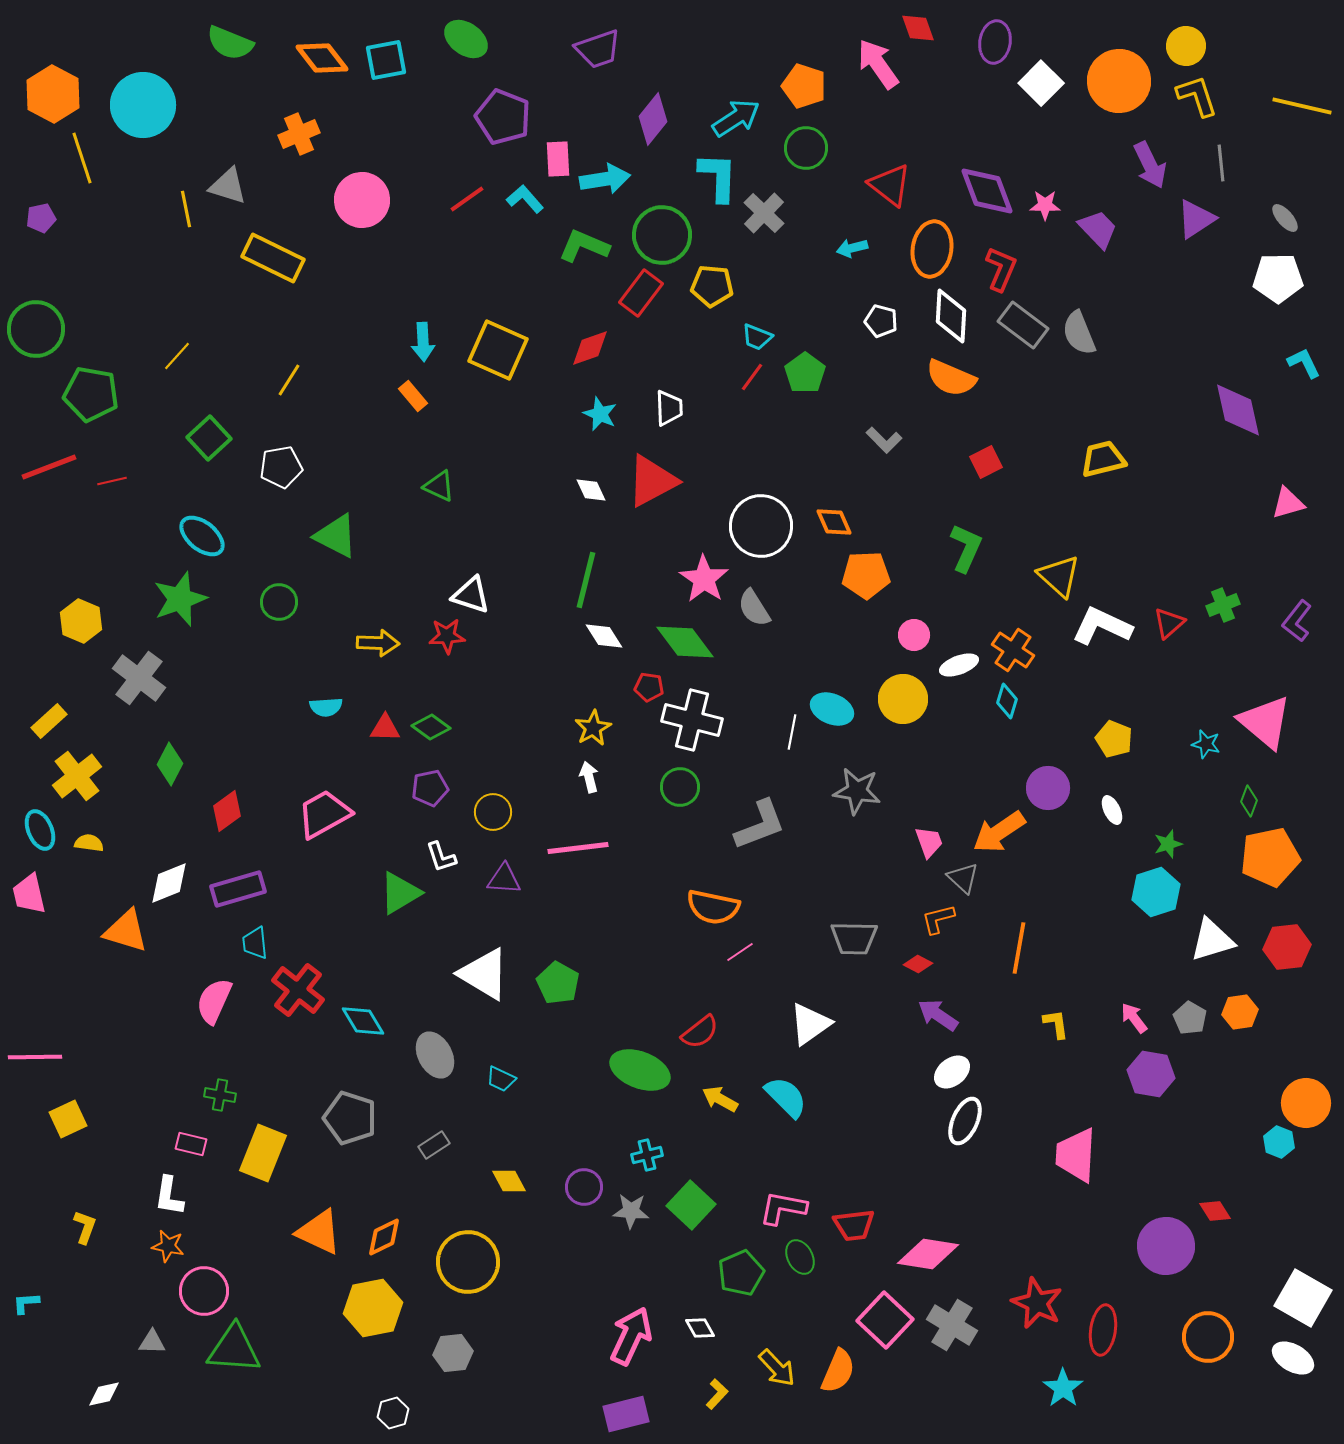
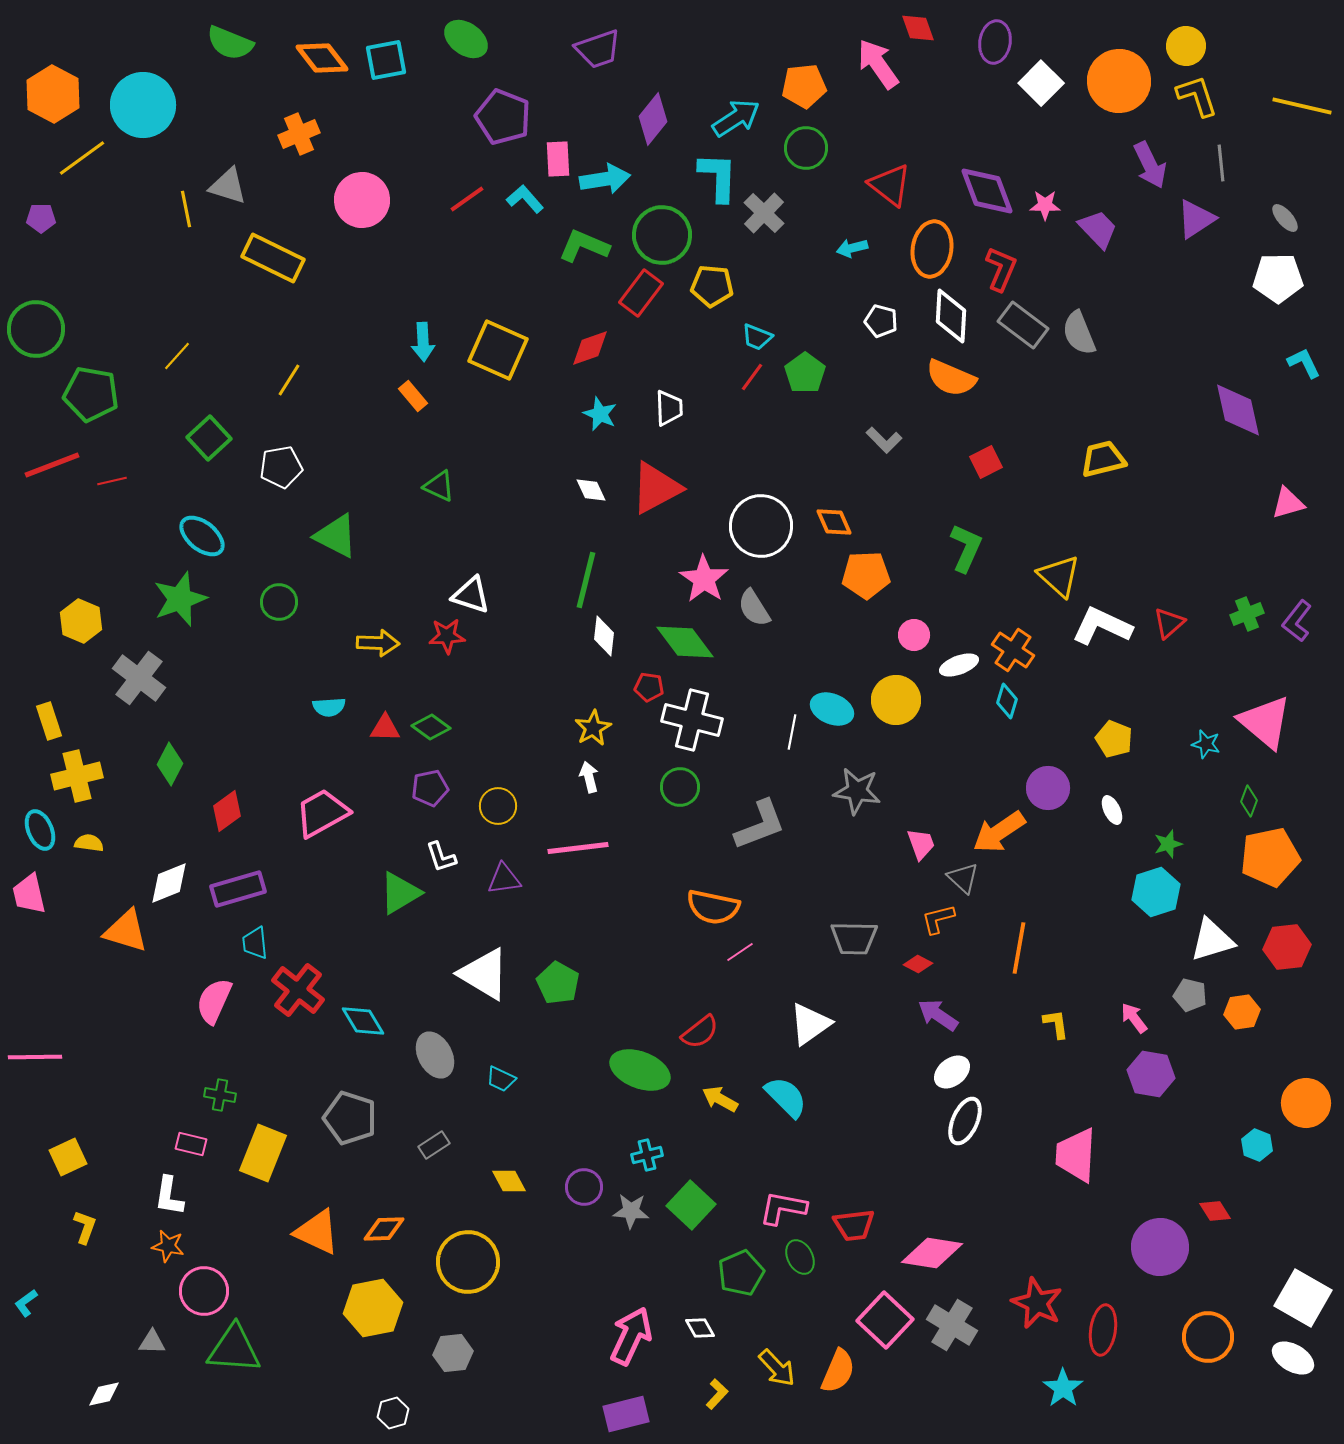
orange pentagon at (804, 86): rotated 24 degrees counterclockwise
yellow line at (82, 158): rotated 72 degrees clockwise
purple pentagon at (41, 218): rotated 12 degrees clockwise
red line at (49, 467): moved 3 px right, 2 px up
red triangle at (652, 481): moved 4 px right, 7 px down
green cross at (1223, 605): moved 24 px right, 9 px down
white diamond at (604, 636): rotated 39 degrees clockwise
yellow circle at (903, 699): moved 7 px left, 1 px down
cyan semicircle at (326, 707): moved 3 px right
yellow rectangle at (49, 721): rotated 66 degrees counterclockwise
yellow cross at (77, 776): rotated 24 degrees clockwise
yellow circle at (493, 812): moved 5 px right, 6 px up
pink trapezoid at (324, 814): moved 2 px left, 1 px up
pink trapezoid at (929, 842): moved 8 px left, 2 px down
purple triangle at (504, 879): rotated 12 degrees counterclockwise
orange hexagon at (1240, 1012): moved 2 px right
gray pentagon at (1190, 1018): moved 23 px up; rotated 16 degrees counterclockwise
yellow square at (68, 1119): moved 38 px down
cyan hexagon at (1279, 1142): moved 22 px left, 3 px down
orange triangle at (319, 1232): moved 2 px left
orange diamond at (384, 1237): moved 8 px up; rotated 24 degrees clockwise
purple circle at (1166, 1246): moved 6 px left, 1 px down
pink diamond at (928, 1254): moved 4 px right, 1 px up
cyan L-shape at (26, 1303): rotated 32 degrees counterclockwise
